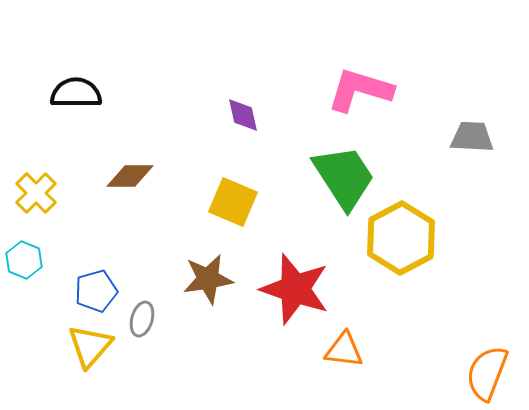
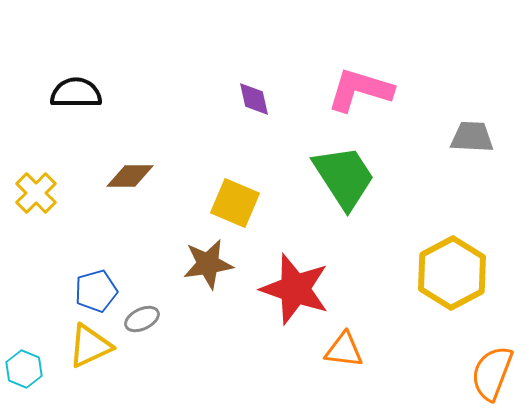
purple diamond: moved 11 px right, 16 px up
yellow square: moved 2 px right, 1 px down
yellow hexagon: moved 51 px right, 35 px down
cyan hexagon: moved 109 px down
brown star: moved 15 px up
gray ellipse: rotated 48 degrees clockwise
yellow triangle: rotated 24 degrees clockwise
orange semicircle: moved 5 px right
